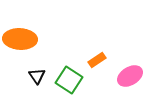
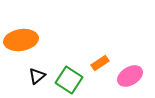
orange ellipse: moved 1 px right, 1 px down; rotated 12 degrees counterclockwise
orange rectangle: moved 3 px right, 3 px down
black triangle: rotated 24 degrees clockwise
